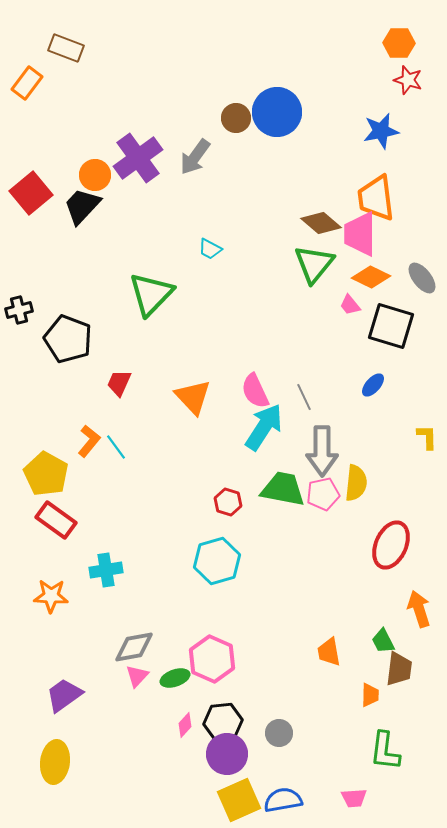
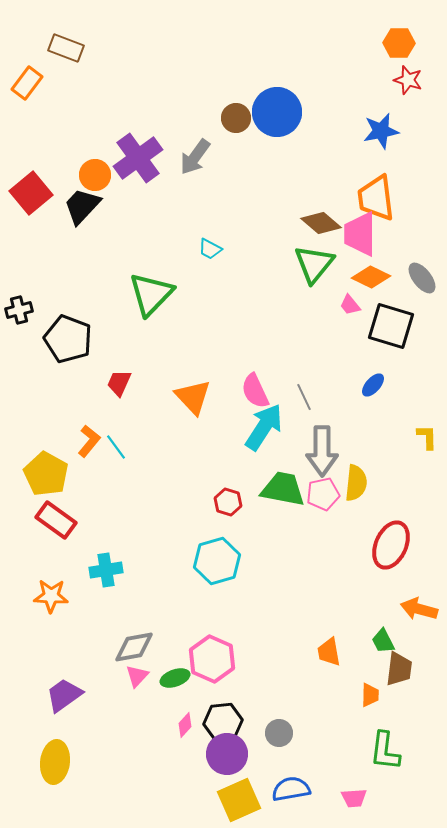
orange arrow at (419, 609): rotated 57 degrees counterclockwise
blue semicircle at (283, 800): moved 8 px right, 11 px up
